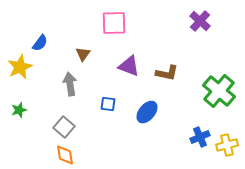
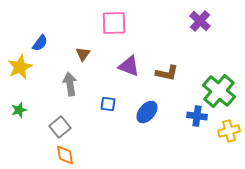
gray square: moved 4 px left; rotated 10 degrees clockwise
blue cross: moved 3 px left, 21 px up; rotated 30 degrees clockwise
yellow cross: moved 2 px right, 14 px up
